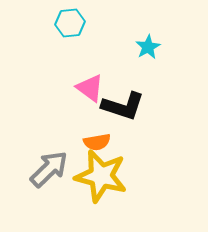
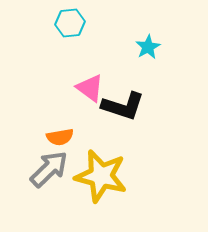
orange semicircle: moved 37 px left, 5 px up
